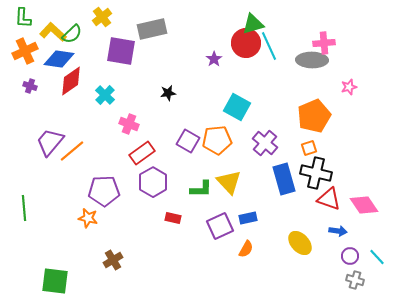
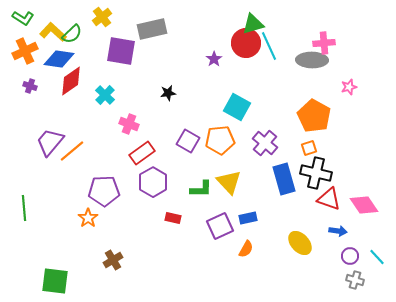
green L-shape at (23, 18): rotated 60 degrees counterclockwise
orange pentagon at (314, 116): rotated 20 degrees counterclockwise
orange pentagon at (217, 140): moved 3 px right
orange star at (88, 218): rotated 24 degrees clockwise
